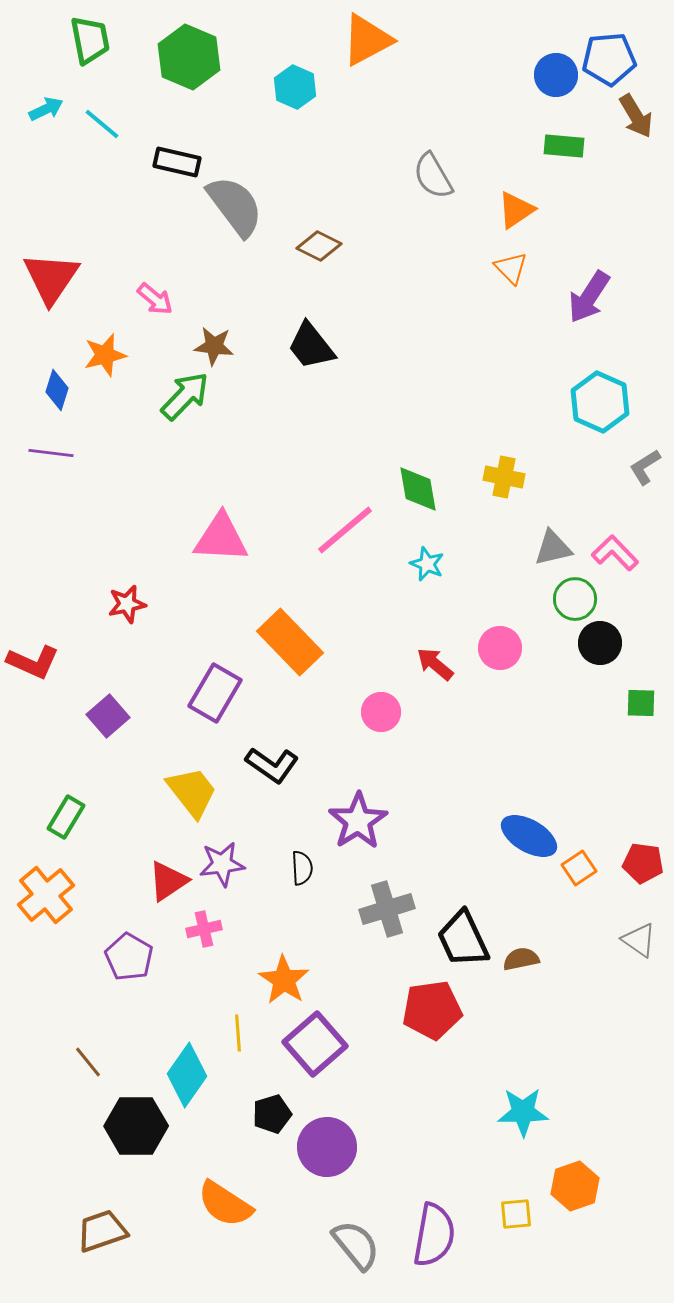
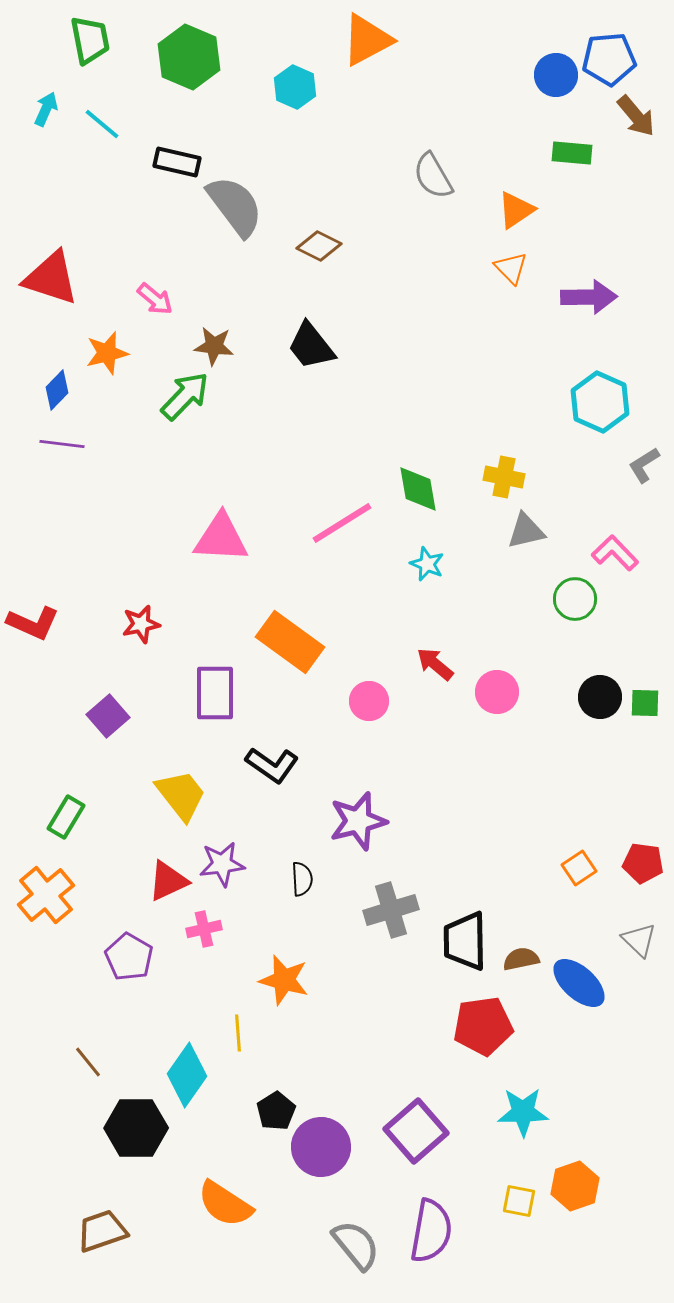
cyan arrow at (46, 109): rotated 40 degrees counterclockwise
brown arrow at (636, 116): rotated 9 degrees counterclockwise
green rectangle at (564, 146): moved 8 px right, 7 px down
red triangle at (51, 278): rotated 46 degrees counterclockwise
purple arrow at (589, 297): rotated 124 degrees counterclockwise
orange star at (105, 355): moved 2 px right, 2 px up
blue diamond at (57, 390): rotated 27 degrees clockwise
purple line at (51, 453): moved 11 px right, 9 px up
gray L-shape at (645, 467): moved 1 px left, 2 px up
pink line at (345, 530): moved 3 px left, 7 px up; rotated 8 degrees clockwise
gray triangle at (553, 548): moved 27 px left, 17 px up
red star at (127, 604): moved 14 px right, 20 px down
orange rectangle at (290, 642): rotated 10 degrees counterclockwise
black circle at (600, 643): moved 54 px down
pink circle at (500, 648): moved 3 px left, 44 px down
red L-shape at (33, 662): moved 39 px up
purple rectangle at (215, 693): rotated 30 degrees counterclockwise
green square at (641, 703): moved 4 px right
pink circle at (381, 712): moved 12 px left, 11 px up
yellow trapezoid at (192, 792): moved 11 px left, 3 px down
purple star at (358, 821): rotated 18 degrees clockwise
blue ellipse at (529, 836): moved 50 px right, 147 px down; rotated 12 degrees clockwise
black semicircle at (302, 868): moved 11 px down
red triangle at (168, 881): rotated 9 degrees clockwise
gray cross at (387, 909): moved 4 px right, 1 px down
black trapezoid at (463, 939): moved 2 px right, 2 px down; rotated 24 degrees clockwise
gray triangle at (639, 940): rotated 9 degrees clockwise
orange star at (284, 980): rotated 18 degrees counterclockwise
red pentagon at (432, 1010): moved 51 px right, 16 px down
purple square at (315, 1044): moved 101 px right, 87 px down
black pentagon at (272, 1114): moved 4 px right, 3 px up; rotated 15 degrees counterclockwise
black hexagon at (136, 1126): moved 2 px down
purple circle at (327, 1147): moved 6 px left
yellow square at (516, 1214): moved 3 px right, 13 px up; rotated 16 degrees clockwise
purple semicircle at (434, 1235): moved 3 px left, 4 px up
